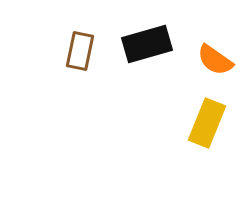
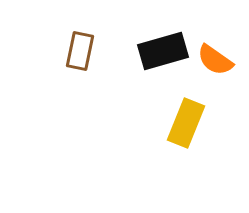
black rectangle: moved 16 px right, 7 px down
yellow rectangle: moved 21 px left
